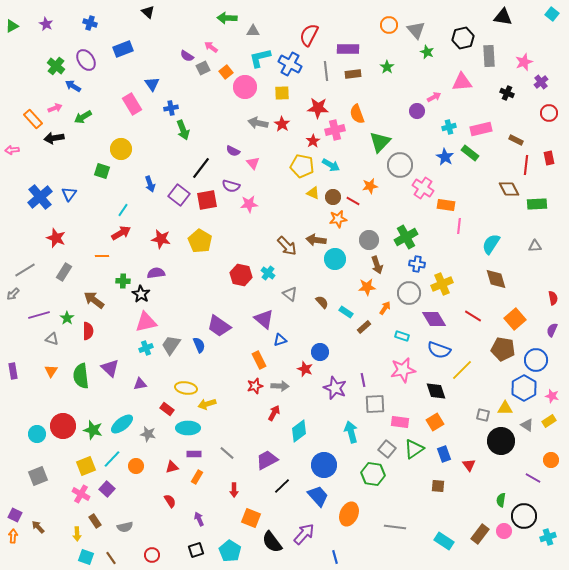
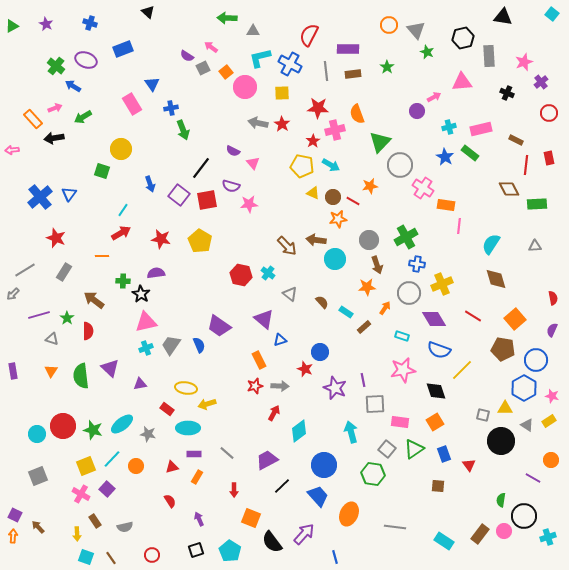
purple ellipse at (86, 60): rotated 35 degrees counterclockwise
